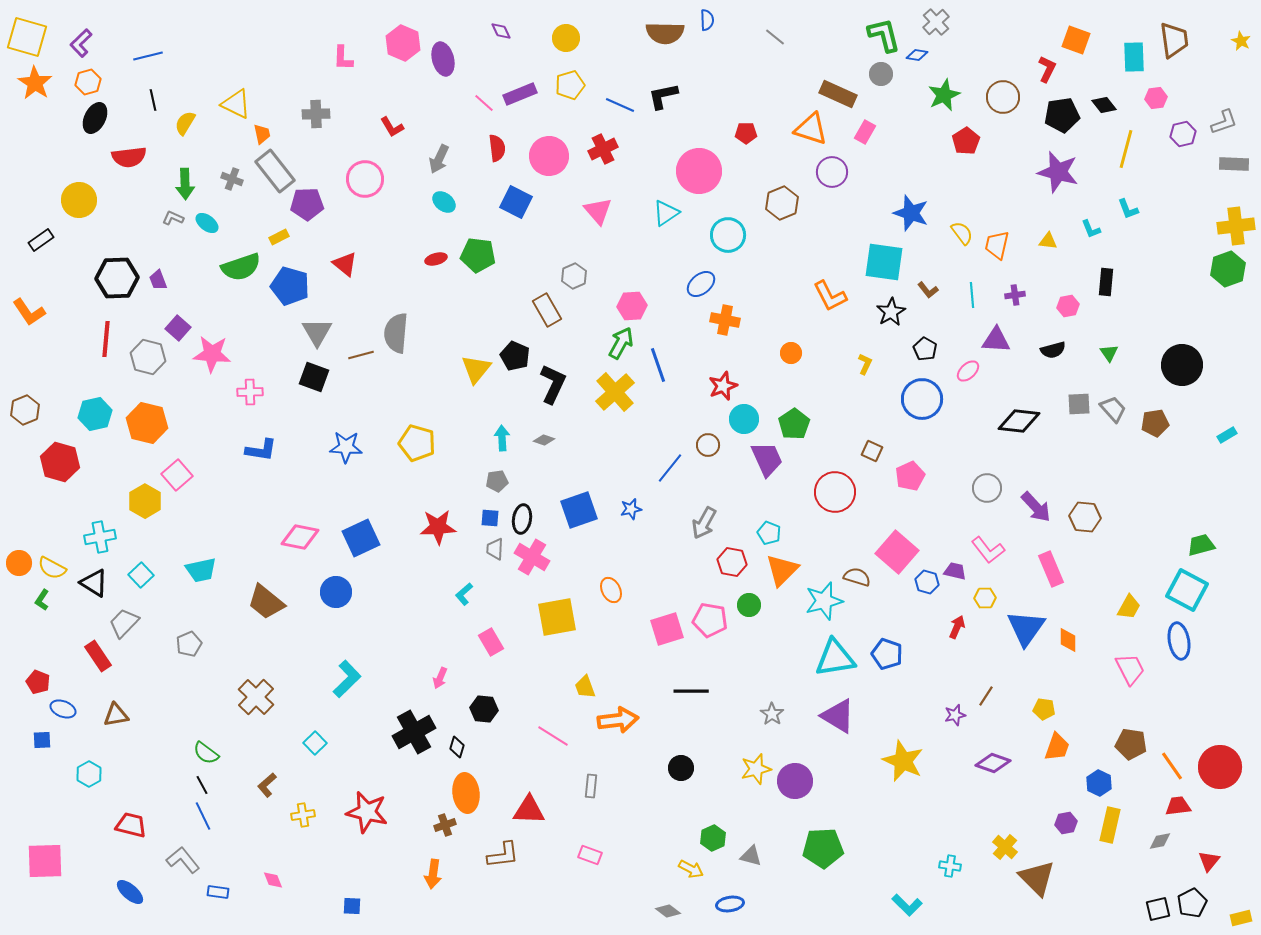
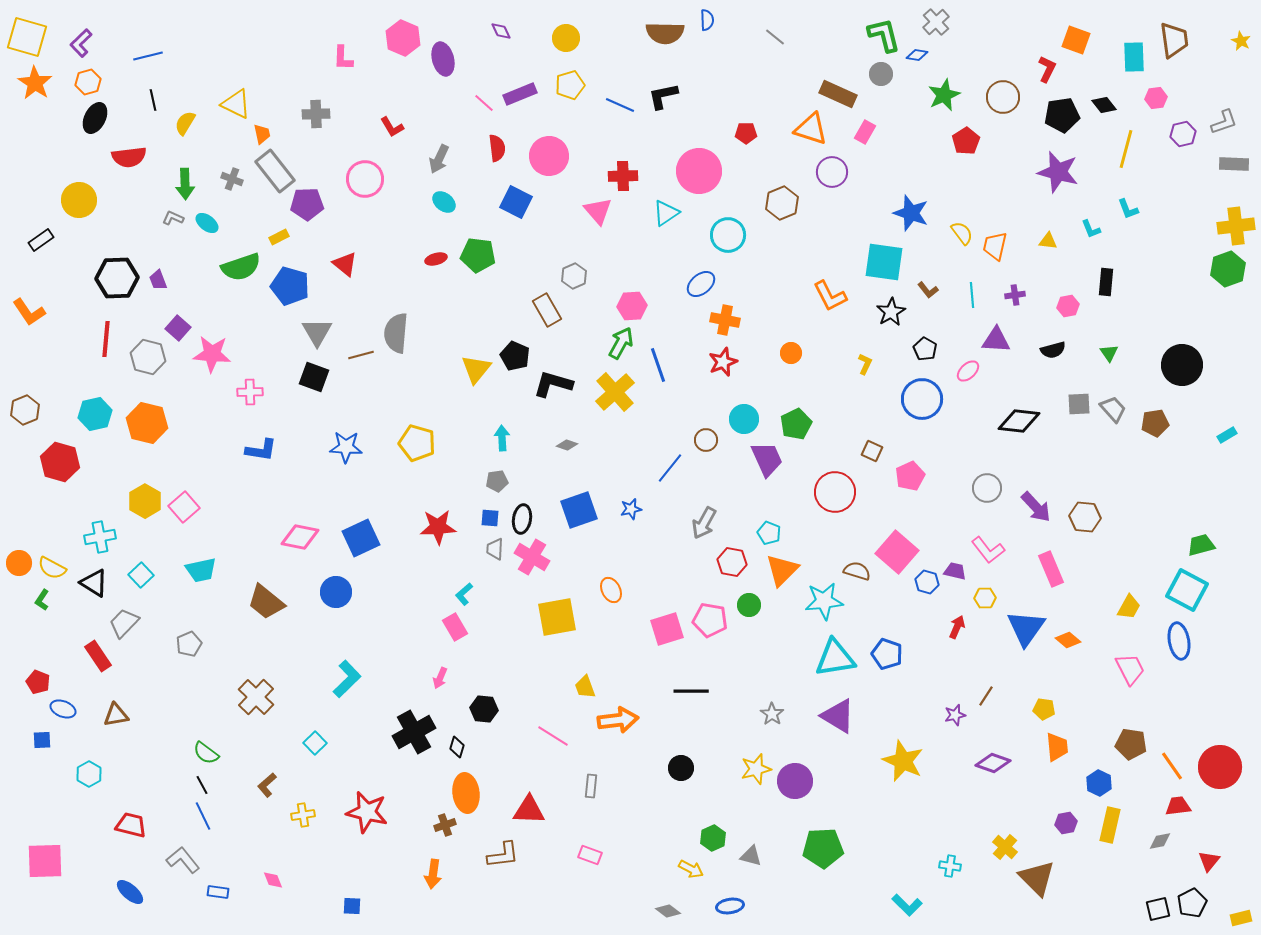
pink hexagon at (403, 43): moved 5 px up
red cross at (603, 149): moved 20 px right, 27 px down; rotated 24 degrees clockwise
orange trapezoid at (997, 245): moved 2 px left, 1 px down
black L-shape at (553, 384): rotated 99 degrees counterclockwise
red star at (723, 386): moved 24 px up
green pentagon at (794, 424): moved 2 px right; rotated 8 degrees clockwise
gray diamond at (544, 440): moved 23 px right, 5 px down
brown circle at (708, 445): moved 2 px left, 5 px up
pink square at (177, 475): moved 7 px right, 32 px down
brown semicircle at (857, 577): moved 6 px up
cyan star at (824, 601): rotated 9 degrees clockwise
orange diamond at (1068, 640): rotated 50 degrees counterclockwise
pink rectangle at (491, 642): moved 36 px left, 15 px up
orange trapezoid at (1057, 747): rotated 24 degrees counterclockwise
blue ellipse at (730, 904): moved 2 px down
